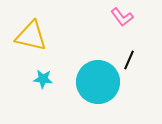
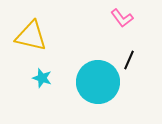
pink L-shape: moved 1 px down
cyan star: moved 1 px left, 1 px up; rotated 12 degrees clockwise
